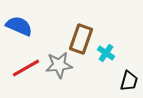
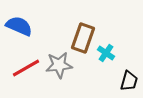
brown rectangle: moved 2 px right, 1 px up
